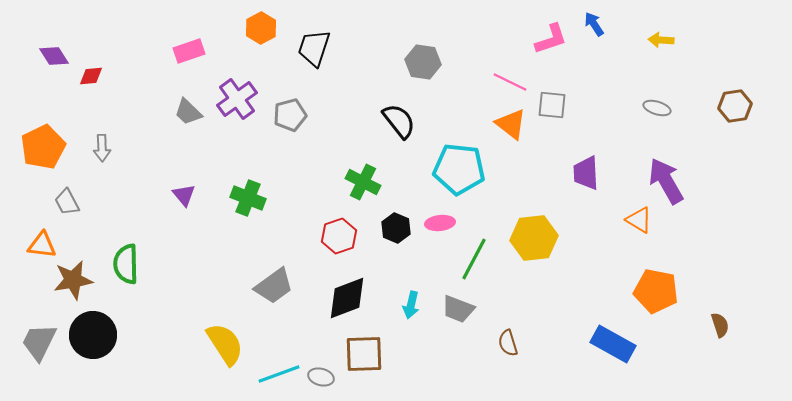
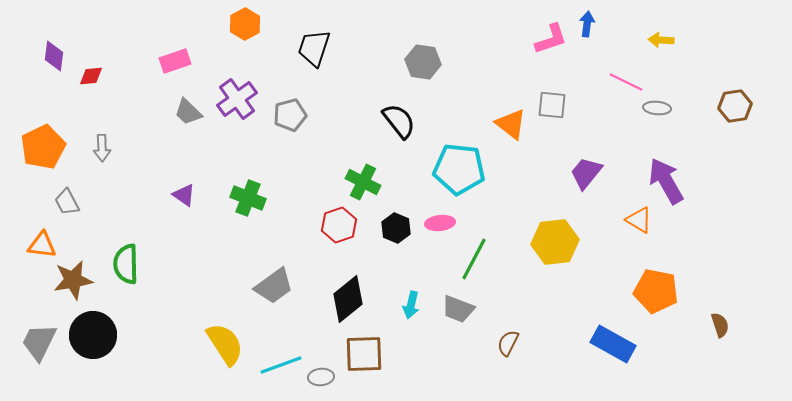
blue arrow at (594, 24): moved 7 px left; rotated 40 degrees clockwise
orange hexagon at (261, 28): moved 16 px left, 4 px up
pink rectangle at (189, 51): moved 14 px left, 10 px down
purple diamond at (54, 56): rotated 40 degrees clockwise
pink line at (510, 82): moved 116 px right
gray ellipse at (657, 108): rotated 12 degrees counterclockwise
purple trapezoid at (586, 173): rotated 42 degrees clockwise
purple triangle at (184, 195): rotated 15 degrees counterclockwise
red hexagon at (339, 236): moved 11 px up
yellow hexagon at (534, 238): moved 21 px right, 4 px down
black diamond at (347, 298): moved 1 px right, 1 px down; rotated 18 degrees counterclockwise
brown semicircle at (508, 343): rotated 44 degrees clockwise
cyan line at (279, 374): moved 2 px right, 9 px up
gray ellipse at (321, 377): rotated 20 degrees counterclockwise
